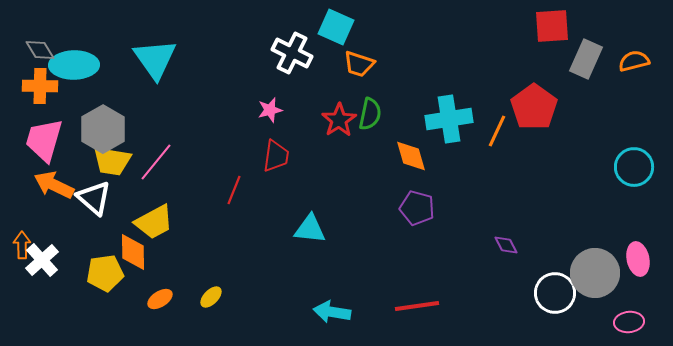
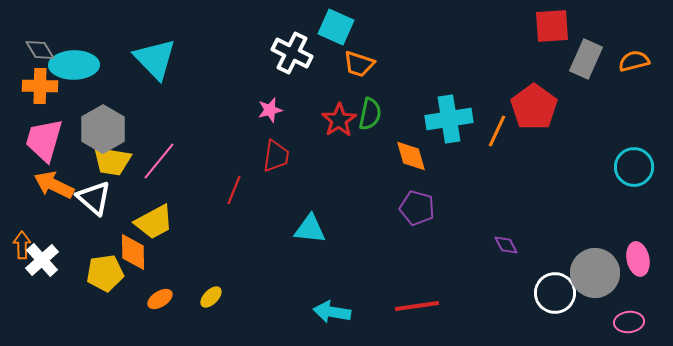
cyan triangle at (155, 59): rotated 9 degrees counterclockwise
pink line at (156, 162): moved 3 px right, 1 px up
